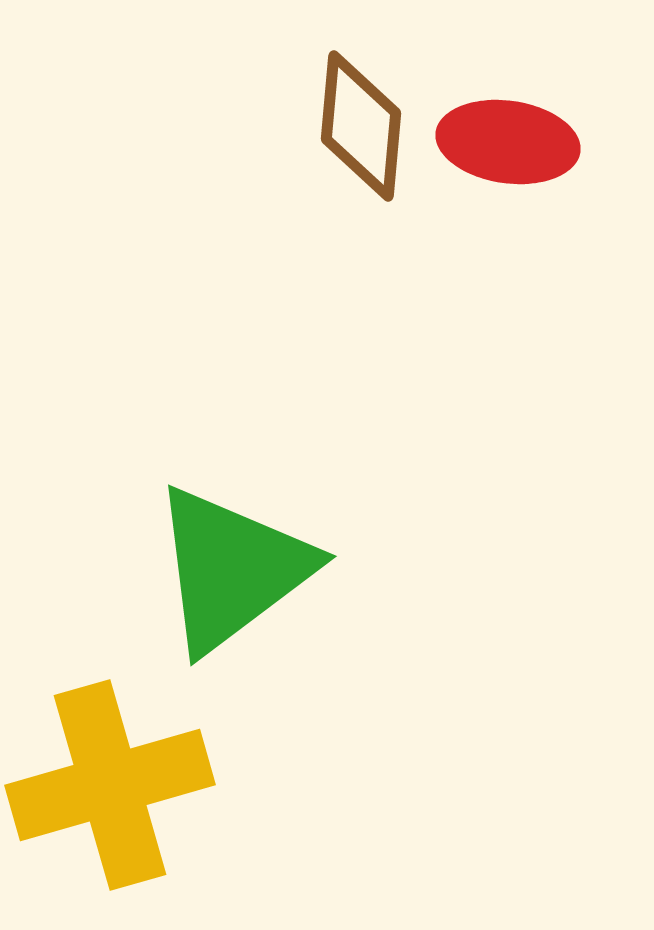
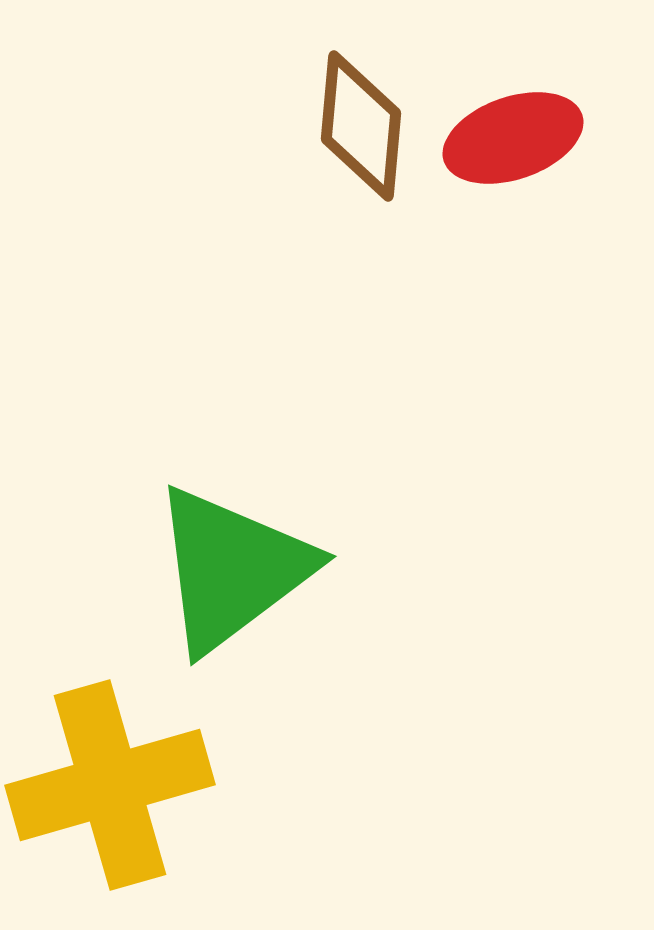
red ellipse: moved 5 px right, 4 px up; rotated 27 degrees counterclockwise
